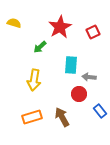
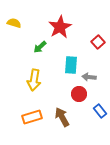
red square: moved 5 px right, 10 px down; rotated 16 degrees counterclockwise
